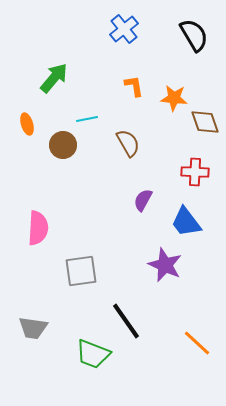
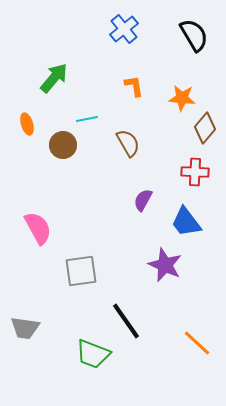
orange star: moved 8 px right
brown diamond: moved 6 px down; rotated 60 degrees clockwise
pink semicircle: rotated 32 degrees counterclockwise
gray trapezoid: moved 8 px left
